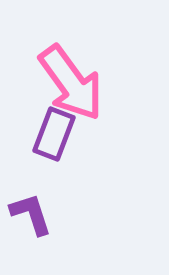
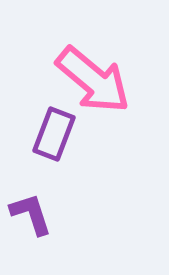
pink arrow: moved 22 px right, 3 px up; rotated 14 degrees counterclockwise
